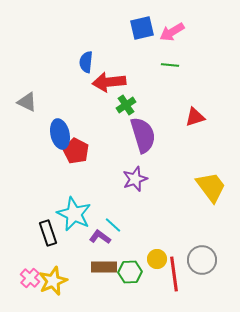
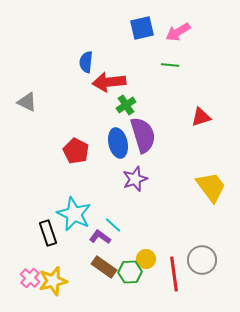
pink arrow: moved 6 px right
red triangle: moved 6 px right
blue ellipse: moved 58 px right, 9 px down
yellow circle: moved 11 px left
brown rectangle: rotated 35 degrees clockwise
yellow star: rotated 8 degrees clockwise
